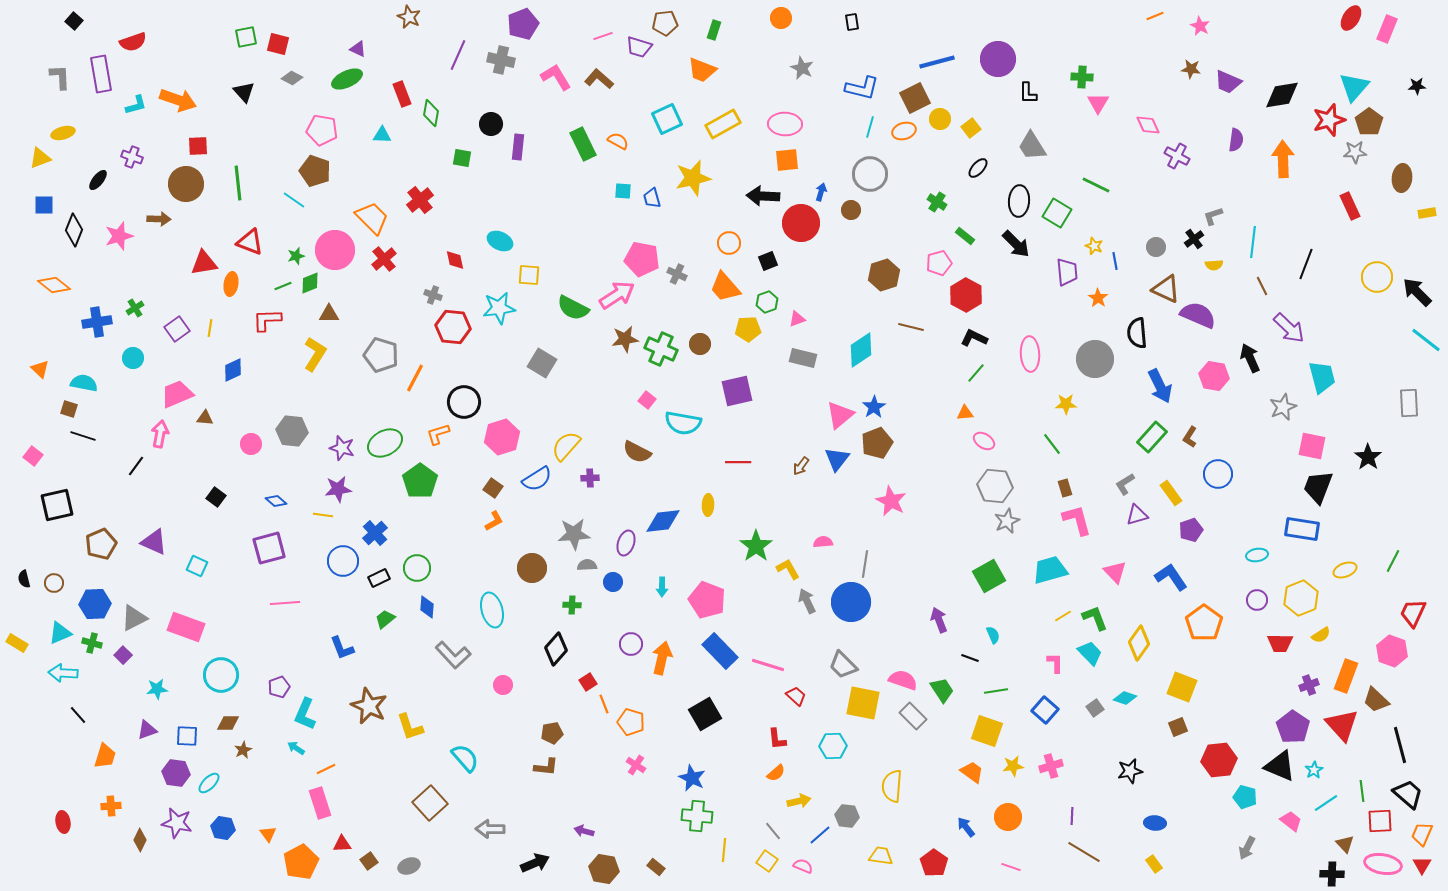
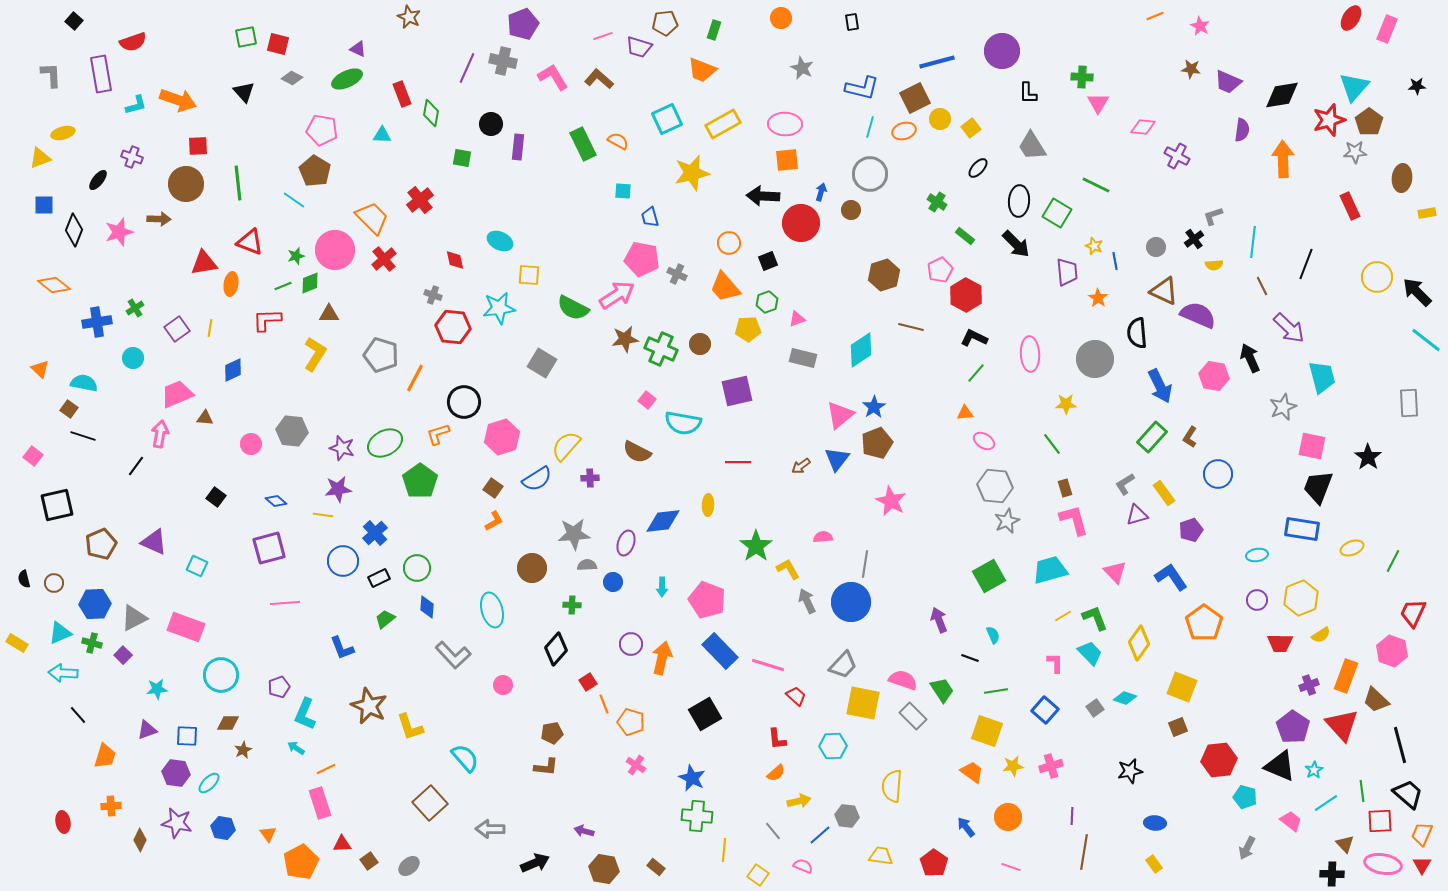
purple line at (458, 55): moved 9 px right, 13 px down
purple circle at (998, 59): moved 4 px right, 8 px up
gray cross at (501, 60): moved 2 px right, 1 px down
gray L-shape at (60, 77): moved 9 px left, 2 px up
pink L-shape at (556, 77): moved 3 px left
pink diamond at (1148, 125): moved 5 px left, 2 px down; rotated 60 degrees counterclockwise
purple semicircle at (1236, 140): moved 6 px right, 10 px up
brown pentagon at (315, 171): rotated 12 degrees clockwise
yellow star at (693, 178): moved 1 px left, 5 px up
blue trapezoid at (652, 198): moved 2 px left, 19 px down
pink star at (119, 236): moved 4 px up
pink pentagon at (939, 263): moved 1 px right, 7 px down; rotated 10 degrees counterclockwise
brown triangle at (1166, 289): moved 2 px left, 2 px down
brown square at (69, 409): rotated 18 degrees clockwise
brown arrow at (801, 466): rotated 18 degrees clockwise
yellow rectangle at (1171, 493): moved 7 px left
pink L-shape at (1077, 520): moved 3 px left
pink semicircle at (823, 542): moved 5 px up
yellow ellipse at (1345, 570): moved 7 px right, 22 px up
gray trapezoid at (843, 665): rotated 92 degrees counterclockwise
brown line at (1084, 852): rotated 68 degrees clockwise
yellow square at (767, 861): moved 9 px left, 14 px down
gray ellipse at (409, 866): rotated 20 degrees counterclockwise
